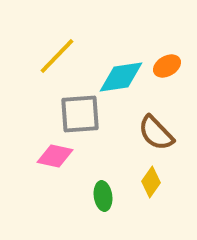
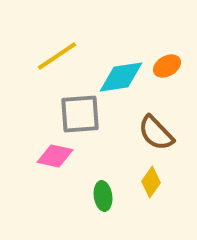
yellow line: rotated 12 degrees clockwise
